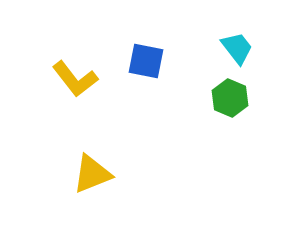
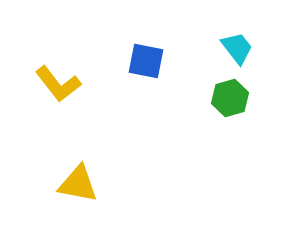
yellow L-shape: moved 17 px left, 5 px down
green hexagon: rotated 21 degrees clockwise
yellow triangle: moved 14 px left, 10 px down; rotated 33 degrees clockwise
